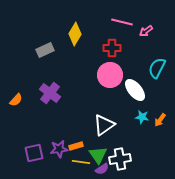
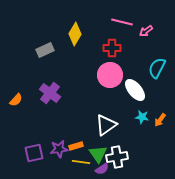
white triangle: moved 2 px right
green triangle: moved 1 px up
white cross: moved 3 px left, 2 px up
